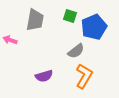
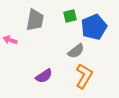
green square: rotated 32 degrees counterclockwise
purple semicircle: rotated 18 degrees counterclockwise
